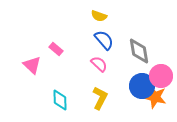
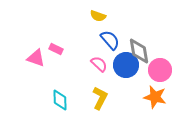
yellow semicircle: moved 1 px left
blue semicircle: moved 6 px right
pink rectangle: rotated 16 degrees counterclockwise
pink triangle: moved 4 px right, 7 px up; rotated 24 degrees counterclockwise
pink circle: moved 1 px left, 6 px up
blue circle: moved 16 px left, 21 px up
